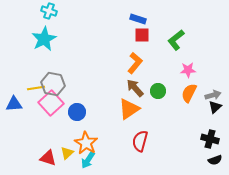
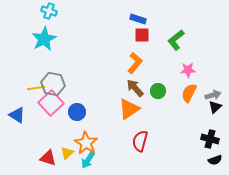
blue triangle: moved 3 px right, 11 px down; rotated 36 degrees clockwise
